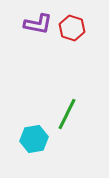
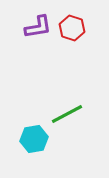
purple L-shape: moved 3 px down; rotated 20 degrees counterclockwise
green line: rotated 36 degrees clockwise
